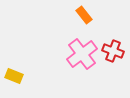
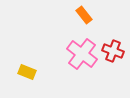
pink cross: rotated 16 degrees counterclockwise
yellow rectangle: moved 13 px right, 4 px up
